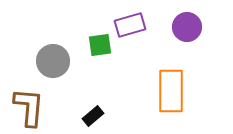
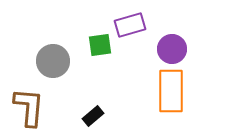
purple circle: moved 15 px left, 22 px down
